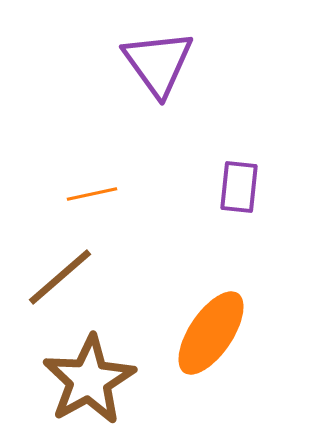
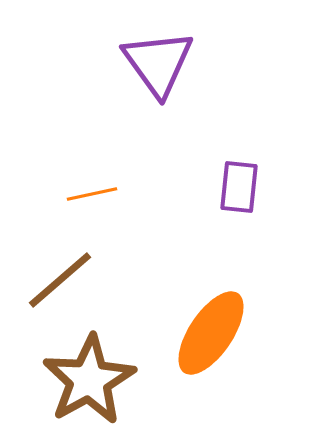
brown line: moved 3 px down
